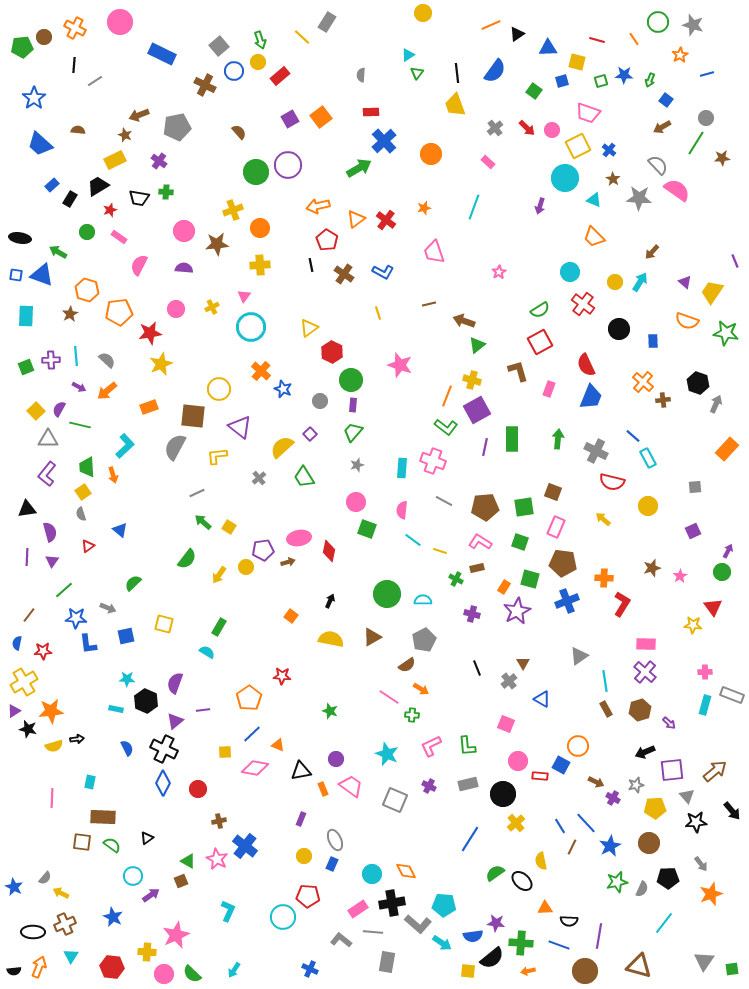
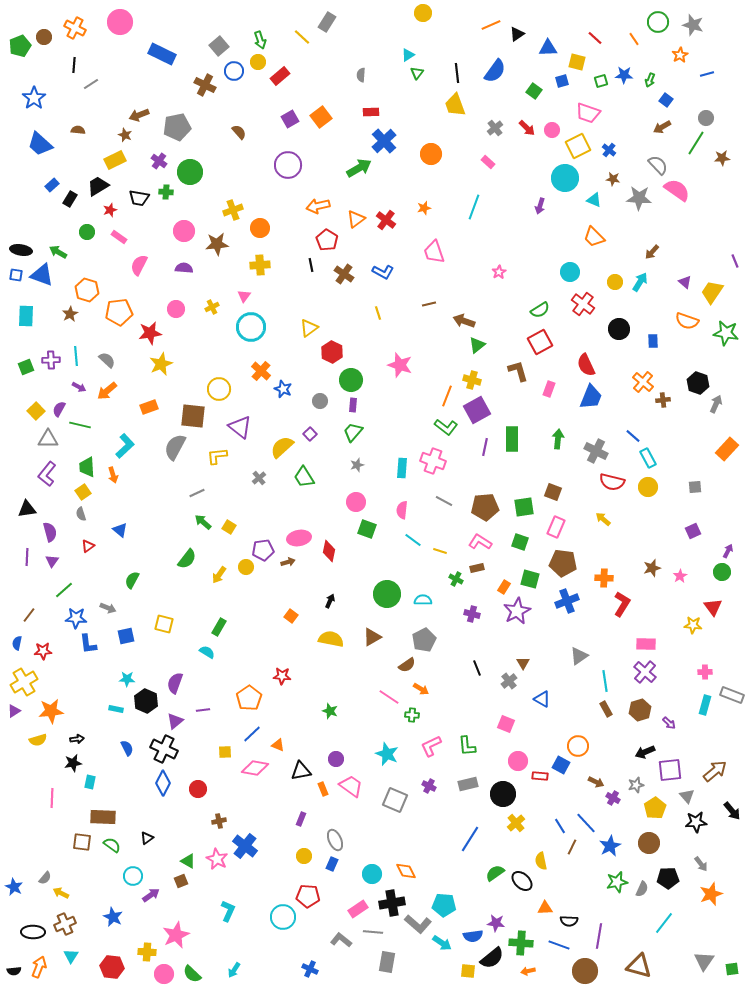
red line at (597, 40): moved 2 px left, 2 px up; rotated 28 degrees clockwise
green pentagon at (22, 47): moved 2 px left, 1 px up; rotated 15 degrees counterclockwise
gray line at (95, 81): moved 4 px left, 3 px down
green circle at (256, 172): moved 66 px left
brown star at (613, 179): rotated 24 degrees counterclockwise
black ellipse at (20, 238): moved 1 px right, 12 px down
yellow circle at (648, 506): moved 19 px up
green semicircle at (133, 583): moved 1 px left, 3 px up; rotated 18 degrees counterclockwise
black star at (28, 729): moved 45 px right, 34 px down; rotated 24 degrees counterclockwise
yellow semicircle at (54, 746): moved 16 px left, 6 px up
purple square at (672, 770): moved 2 px left
yellow pentagon at (655, 808): rotated 30 degrees counterclockwise
